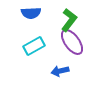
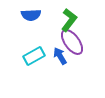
blue semicircle: moved 2 px down
cyan rectangle: moved 10 px down
blue arrow: moved 15 px up; rotated 72 degrees clockwise
